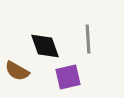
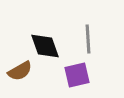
brown semicircle: moved 3 px right; rotated 60 degrees counterclockwise
purple square: moved 9 px right, 2 px up
